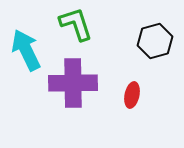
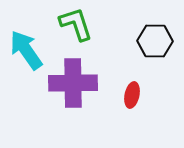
black hexagon: rotated 16 degrees clockwise
cyan arrow: rotated 9 degrees counterclockwise
